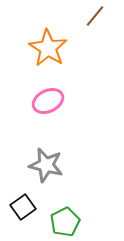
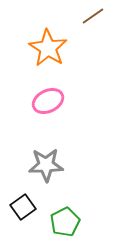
brown line: moved 2 px left; rotated 15 degrees clockwise
gray star: rotated 16 degrees counterclockwise
